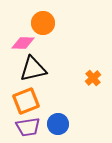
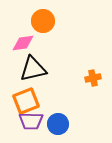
orange circle: moved 2 px up
pink diamond: rotated 10 degrees counterclockwise
orange cross: rotated 28 degrees clockwise
purple trapezoid: moved 3 px right, 6 px up; rotated 10 degrees clockwise
